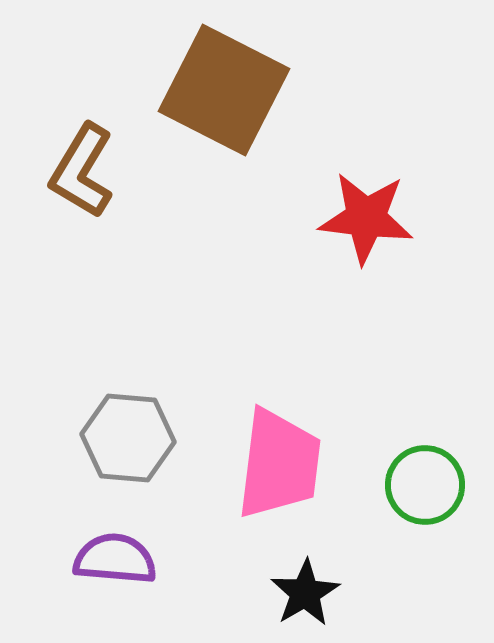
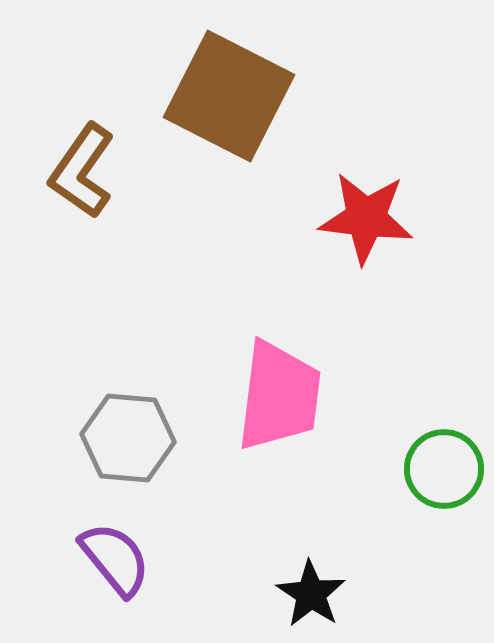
brown square: moved 5 px right, 6 px down
brown L-shape: rotated 4 degrees clockwise
pink trapezoid: moved 68 px up
green circle: moved 19 px right, 16 px up
purple semicircle: rotated 46 degrees clockwise
black star: moved 6 px right, 1 px down; rotated 8 degrees counterclockwise
